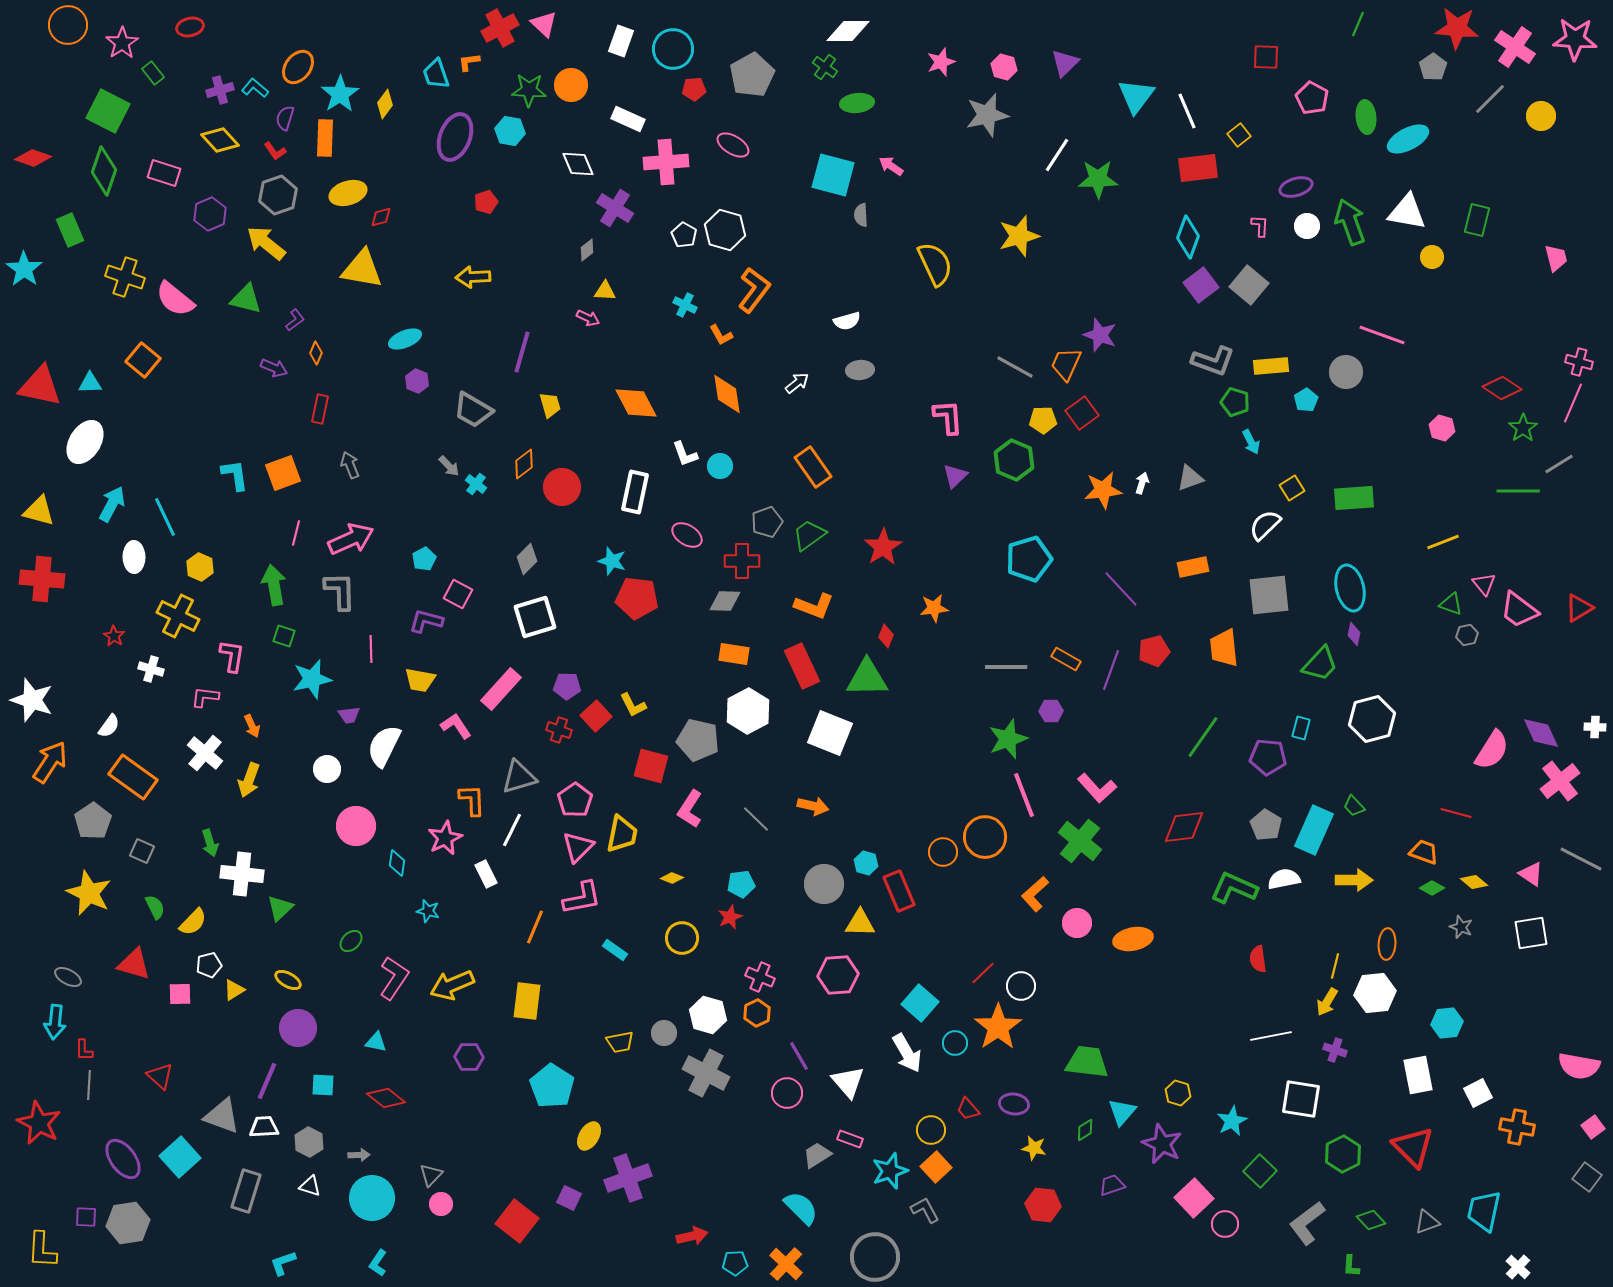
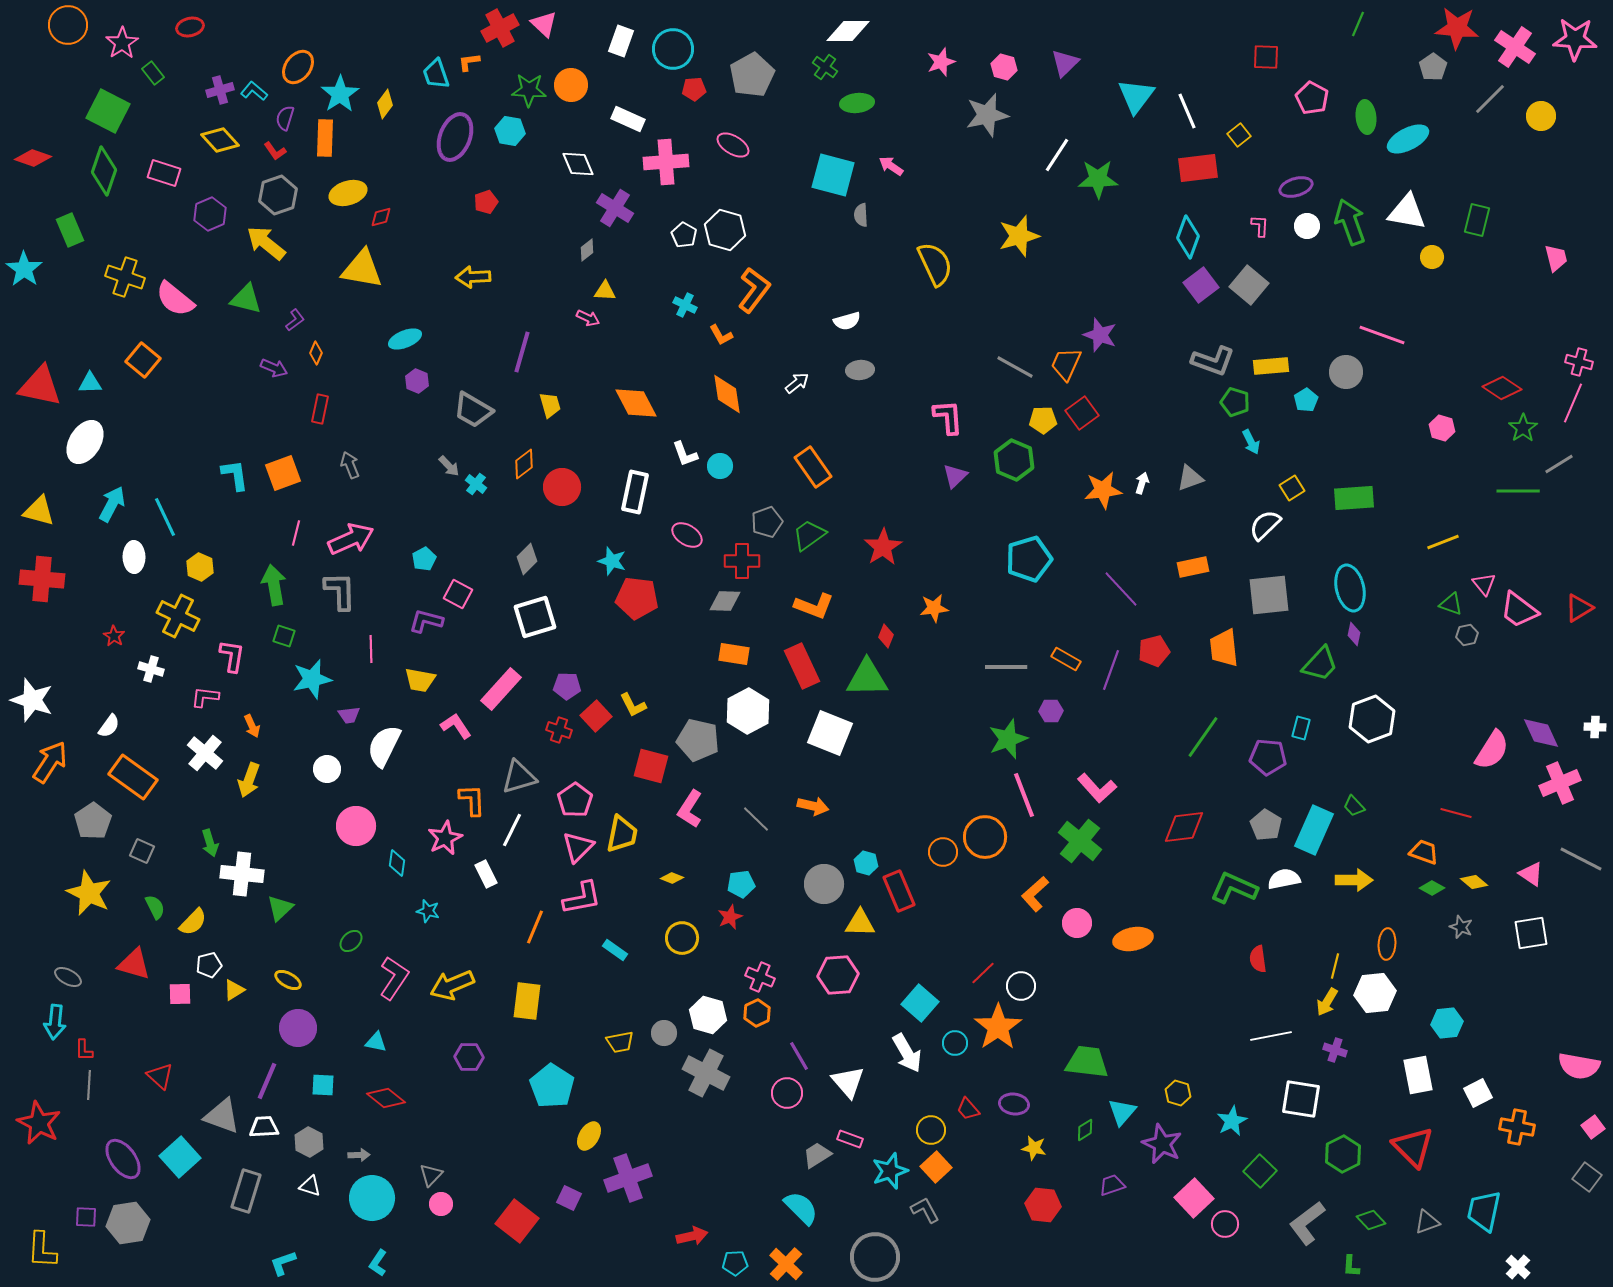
cyan L-shape at (255, 88): moved 1 px left, 3 px down
white hexagon at (1372, 719): rotated 6 degrees counterclockwise
pink cross at (1560, 781): moved 2 px down; rotated 15 degrees clockwise
